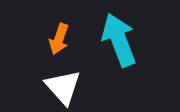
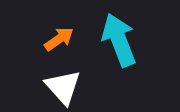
orange arrow: rotated 144 degrees counterclockwise
